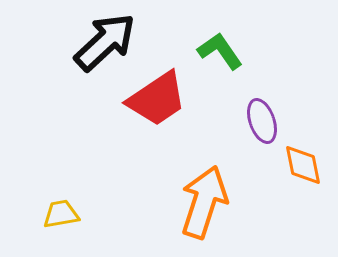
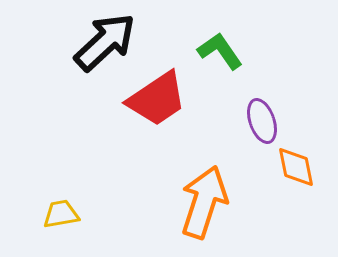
orange diamond: moved 7 px left, 2 px down
